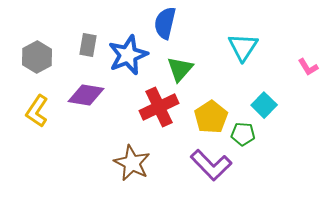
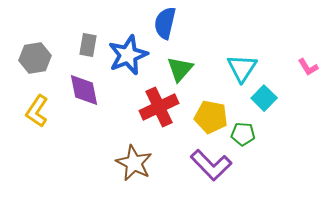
cyan triangle: moved 1 px left, 21 px down
gray hexagon: moved 2 px left, 1 px down; rotated 20 degrees clockwise
purple diamond: moved 2 px left, 5 px up; rotated 69 degrees clockwise
cyan square: moved 7 px up
yellow pentagon: rotated 28 degrees counterclockwise
brown star: moved 2 px right
